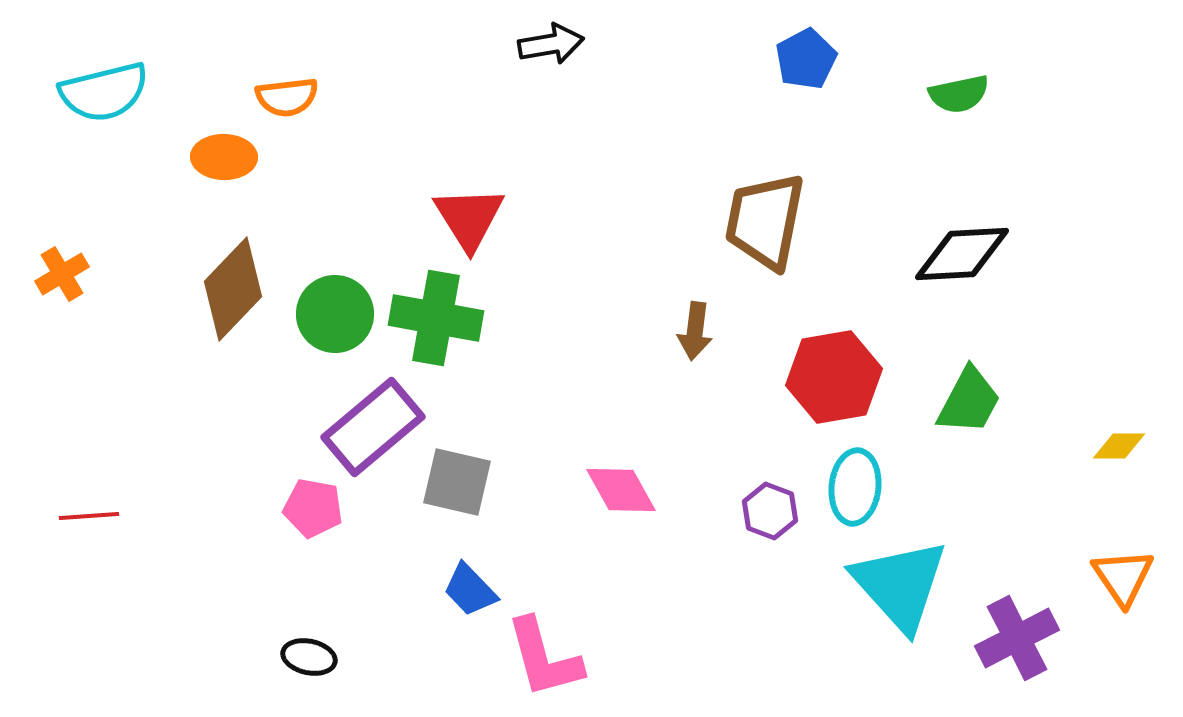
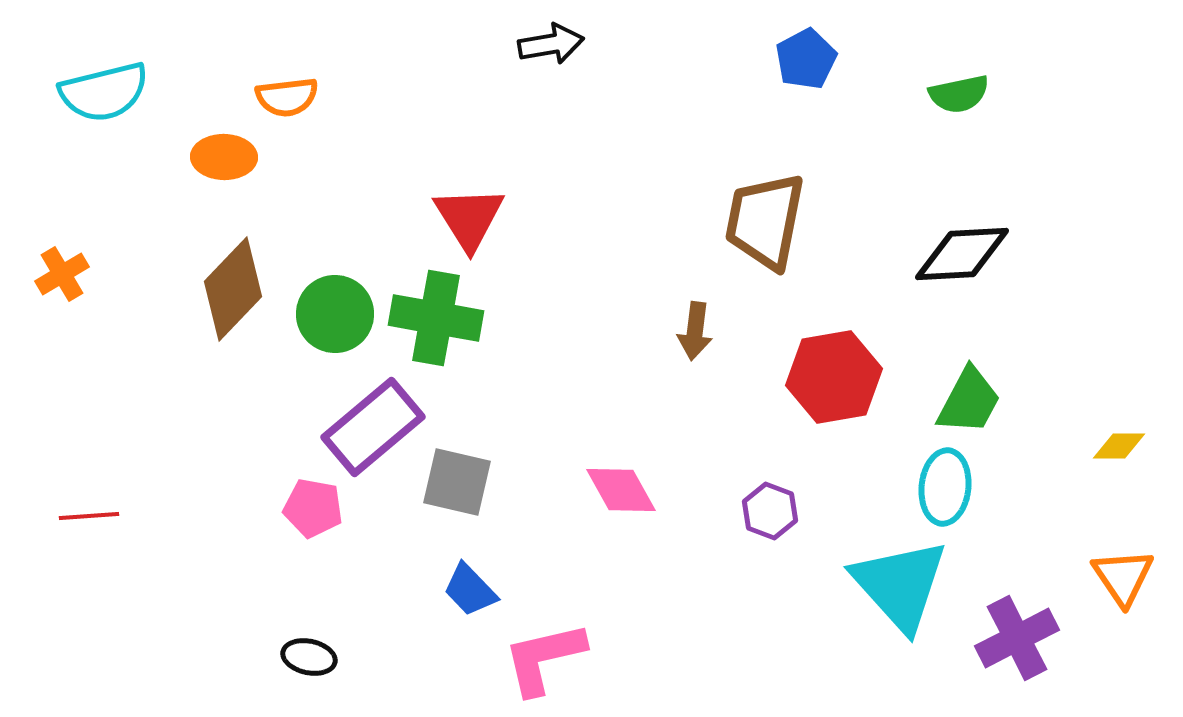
cyan ellipse: moved 90 px right
pink L-shape: rotated 92 degrees clockwise
